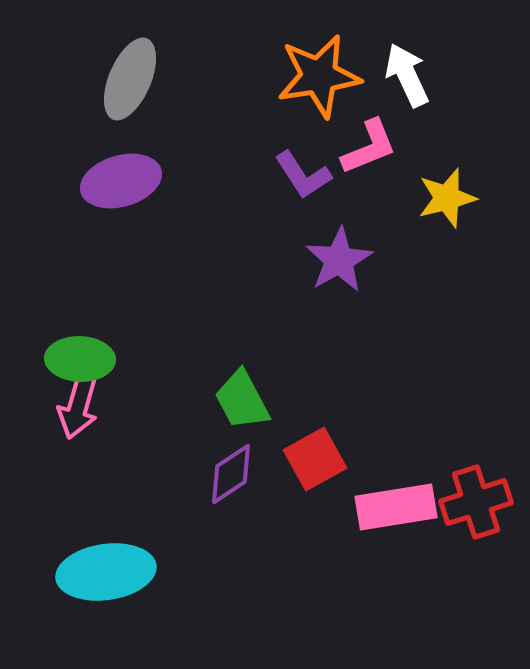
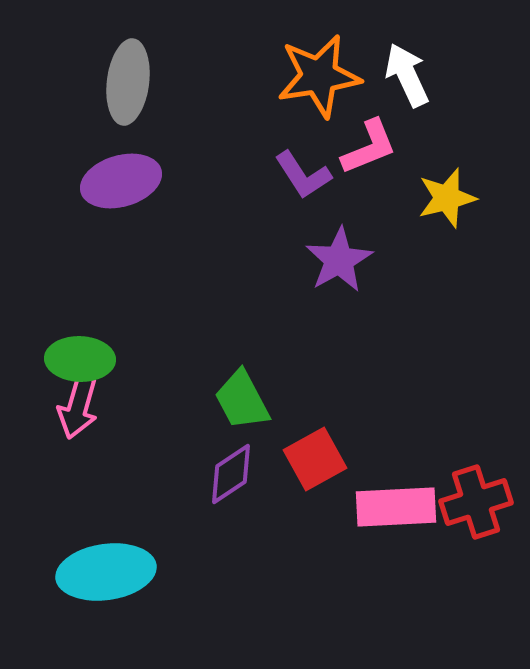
gray ellipse: moved 2 px left, 3 px down; rotated 16 degrees counterclockwise
pink rectangle: rotated 6 degrees clockwise
